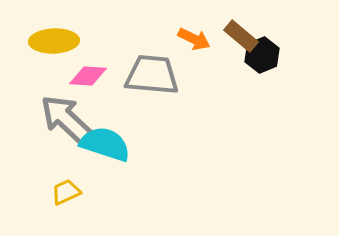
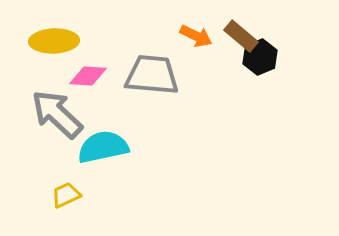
orange arrow: moved 2 px right, 3 px up
black hexagon: moved 2 px left, 2 px down
gray arrow: moved 9 px left, 5 px up
cyan semicircle: moved 2 px left, 3 px down; rotated 30 degrees counterclockwise
yellow trapezoid: moved 3 px down
